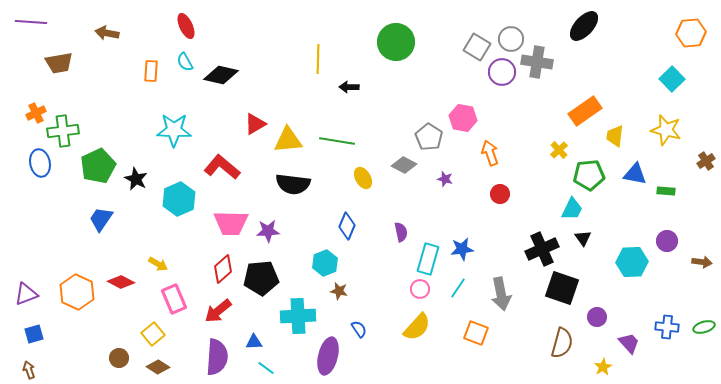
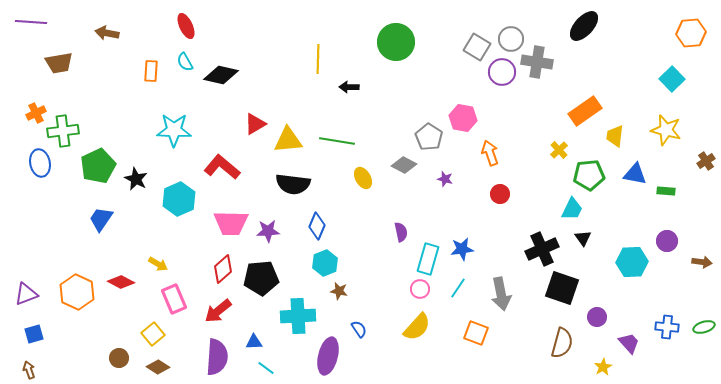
blue diamond at (347, 226): moved 30 px left
